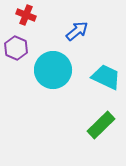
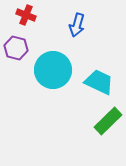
blue arrow: moved 6 px up; rotated 145 degrees clockwise
purple hexagon: rotated 10 degrees counterclockwise
cyan trapezoid: moved 7 px left, 5 px down
green rectangle: moved 7 px right, 4 px up
